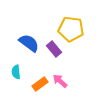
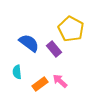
yellow pentagon: rotated 20 degrees clockwise
cyan semicircle: moved 1 px right
